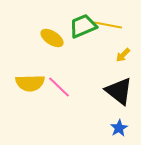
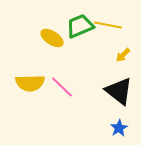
green trapezoid: moved 3 px left
pink line: moved 3 px right
